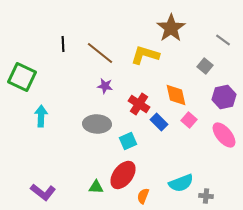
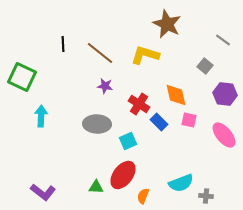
brown star: moved 4 px left, 4 px up; rotated 12 degrees counterclockwise
purple hexagon: moved 1 px right, 3 px up; rotated 20 degrees clockwise
pink square: rotated 28 degrees counterclockwise
